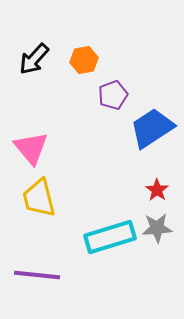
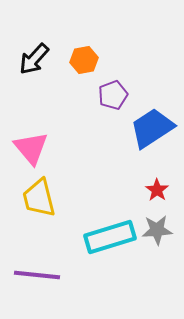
gray star: moved 2 px down
